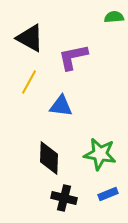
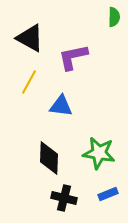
green semicircle: rotated 96 degrees clockwise
green star: moved 1 px left, 1 px up
